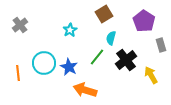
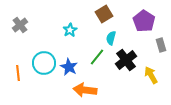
orange arrow: rotated 10 degrees counterclockwise
